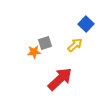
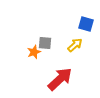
blue square: rotated 28 degrees counterclockwise
gray square: rotated 24 degrees clockwise
orange star: rotated 16 degrees counterclockwise
